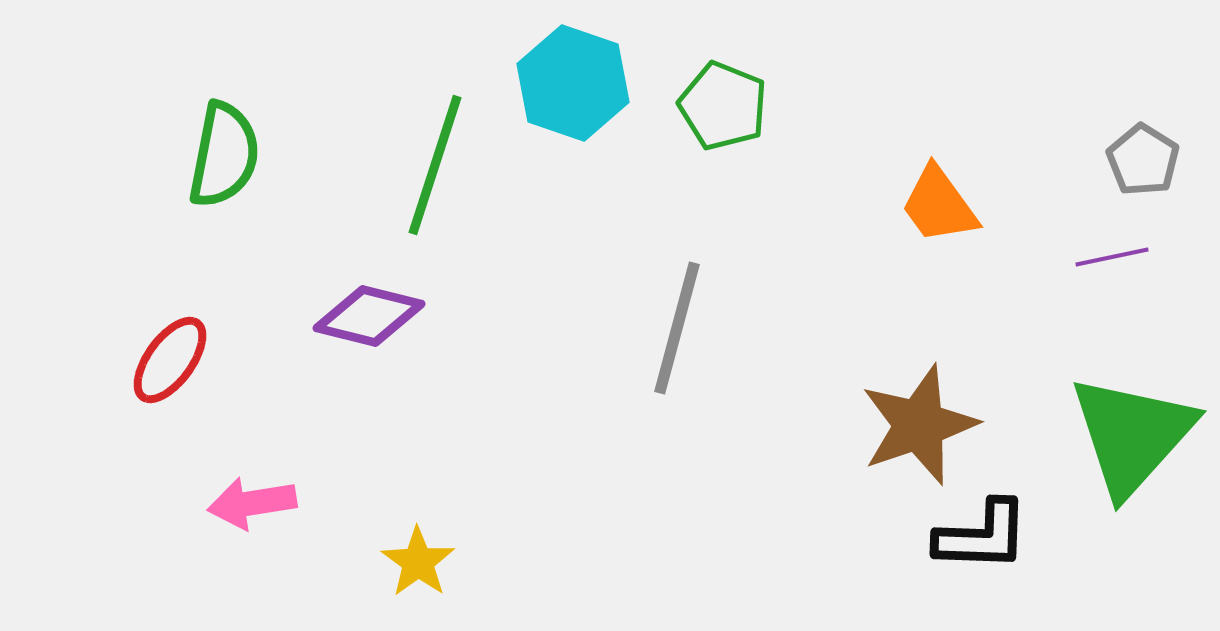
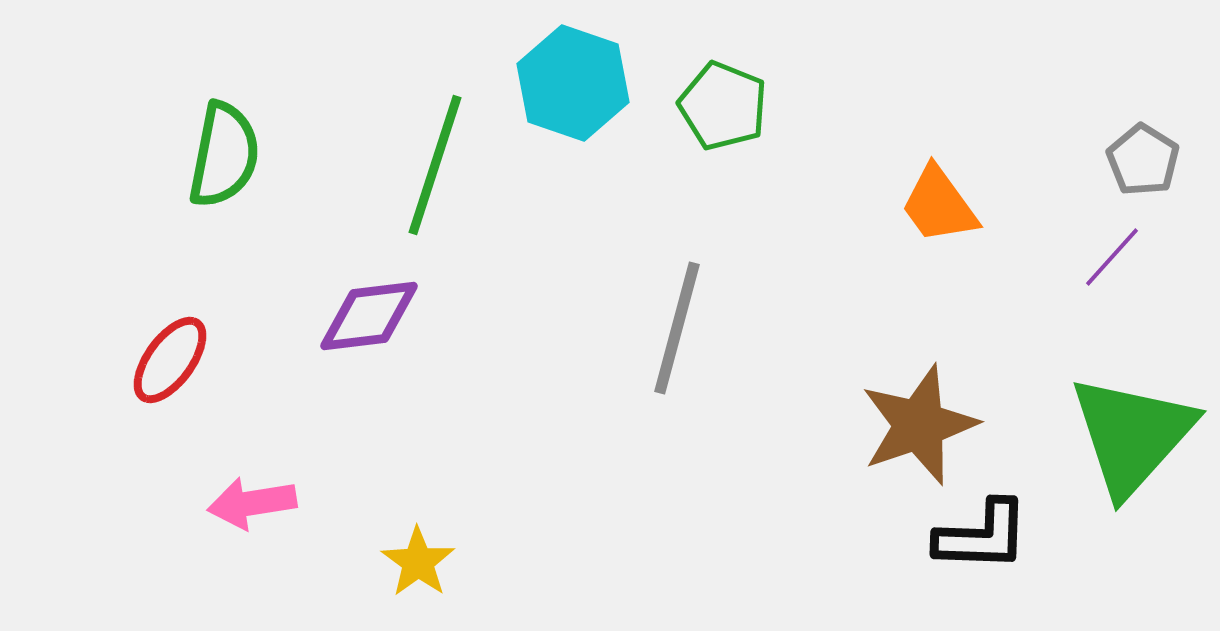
purple line: rotated 36 degrees counterclockwise
purple diamond: rotated 21 degrees counterclockwise
